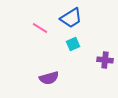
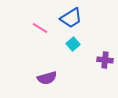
cyan square: rotated 16 degrees counterclockwise
purple semicircle: moved 2 px left
